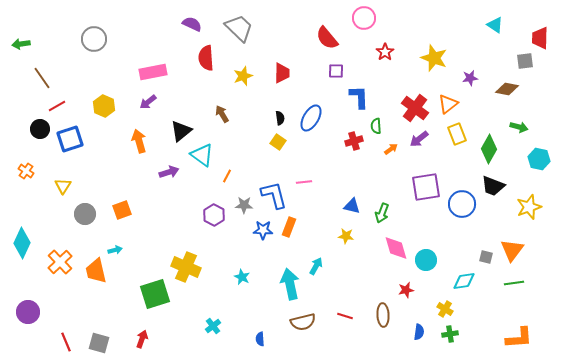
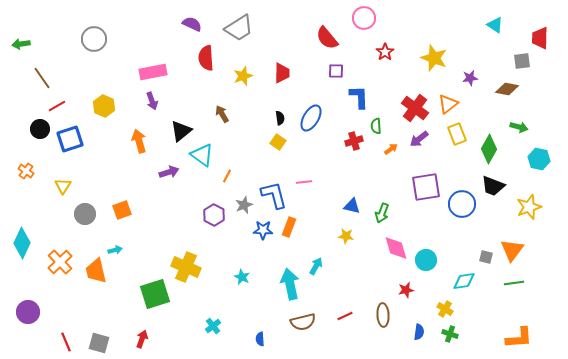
gray trapezoid at (239, 28): rotated 104 degrees clockwise
gray square at (525, 61): moved 3 px left
purple arrow at (148, 102): moved 4 px right, 1 px up; rotated 72 degrees counterclockwise
gray star at (244, 205): rotated 24 degrees counterclockwise
red line at (345, 316): rotated 42 degrees counterclockwise
green cross at (450, 334): rotated 28 degrees clockwise
